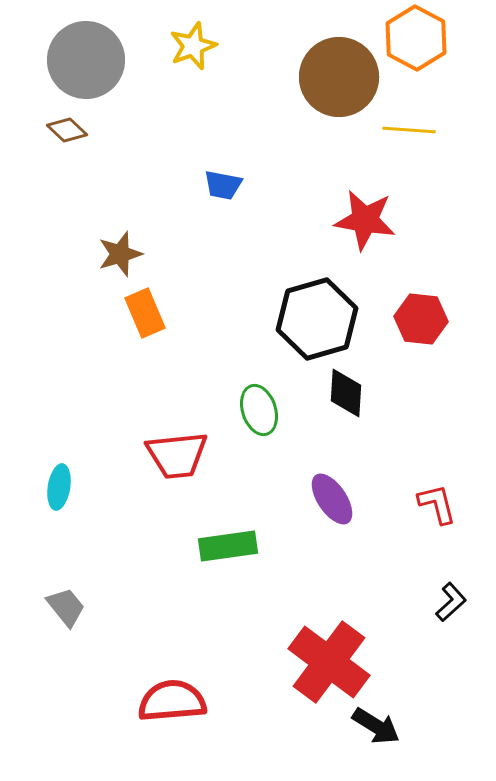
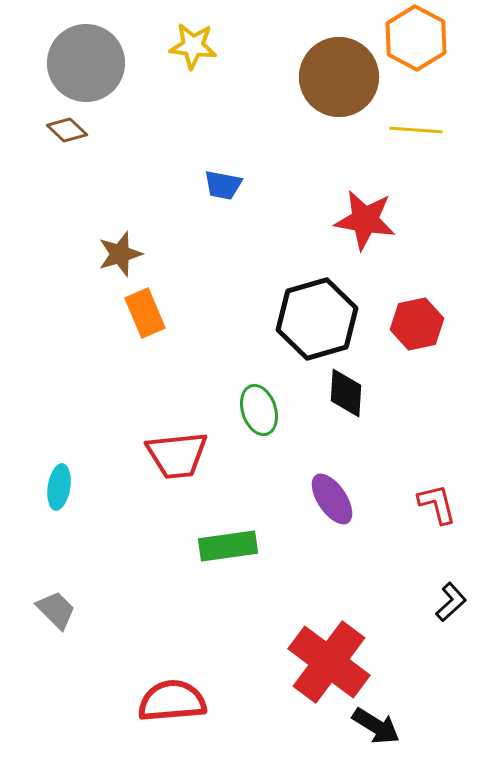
yellow star: rotated 27 degrees clockwise
gray circle: moved 3 px down
yellow line: moved 7 px right
red hexagon: moved 4 px left, 5 px down; rotated 18 degrees counterclockwise
gray trapezoid: moved 10 px left, 3 px down; rotated 6 degrees counterclockwise
